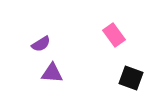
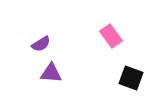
pink rectangle: moved 3 px left, 1 px down
purple triangle: moved 1 px left
